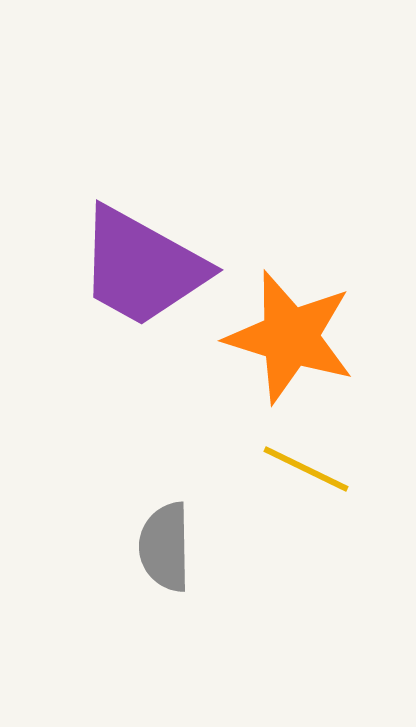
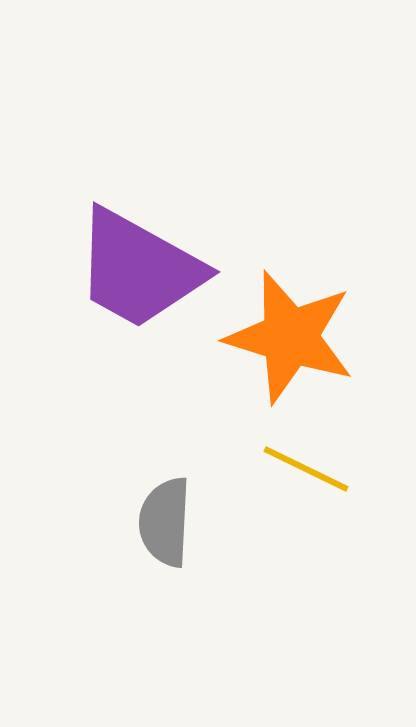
purple trapezoid: moved 3 px left, 2 px down
gray semicircle: moved 25 px up; rotated 4 degrees clockwise
